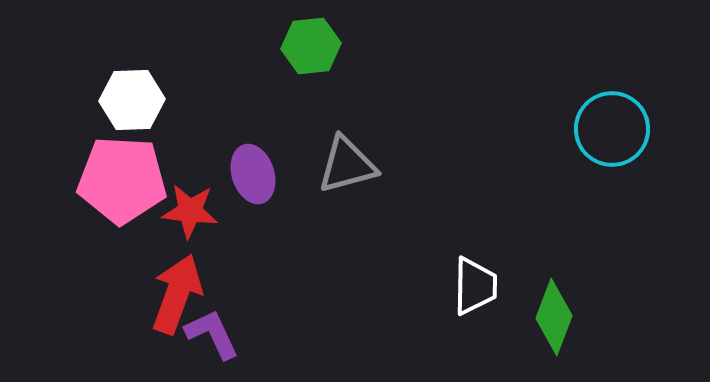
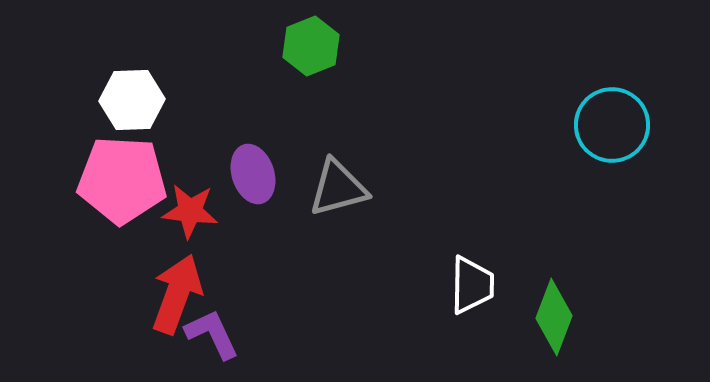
green hexagon: rotated 16 degrees counterclockwise
cyan circle: moved 4 px up
gray triangle: moved 9 px left, 23 px down
white trapezoid: moved 3 px left, 1 px up
